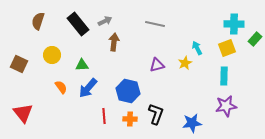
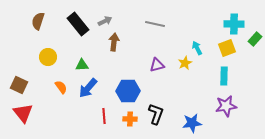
yellow circle: moved 4 px left, 2 px down
brown square: moved 21 px down
blue hexagon: rotated 15 degrees counterclockwise
